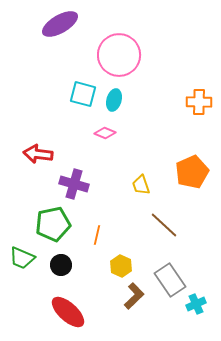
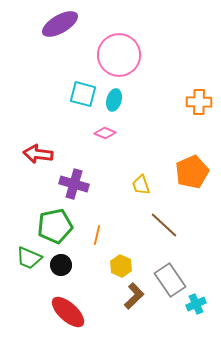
green pentagon: moved 2 px right, 2 px down
green trapezoid: moved 7 px right
